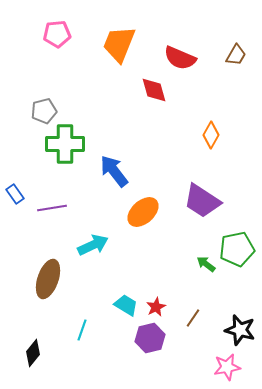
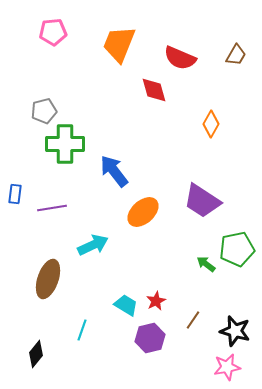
pink pentagon: moved 4 px left, 2 px up
orange diamond: moved 11 px up
blue rectangle: rotated 42 degrees clockwise
red star: moved 6 px up
brown line: moved 2 px down
black star: moved 5 px left, 1 px down
black diamond: moved 3 px right, 1 px down
